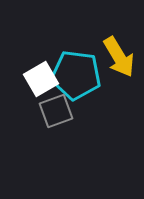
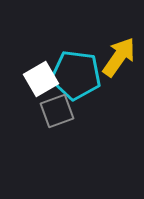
yellow arrow: rotated 114 degrees counterclockwise
gray square: moved 1 px right
